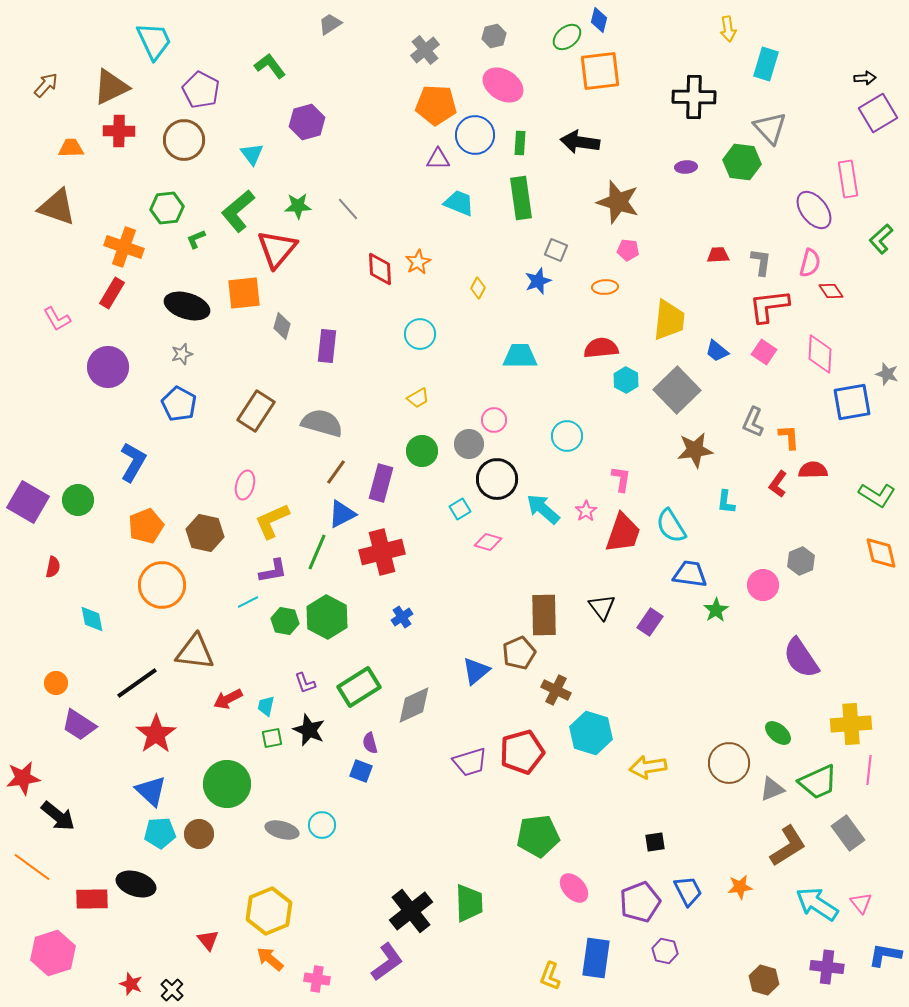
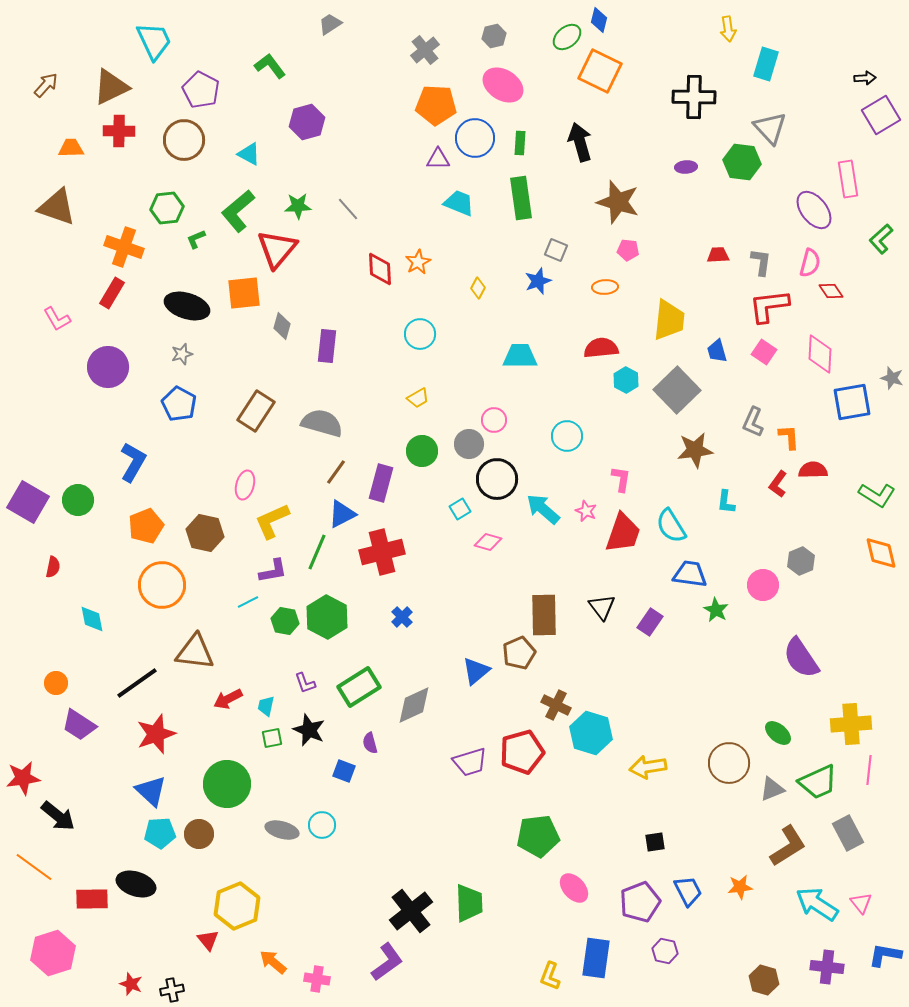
orange square at (600, 71): rotated 33 degrees clockwise
purple square at (878, 113): moved 3 px right, 2 px down
blue circle at (475, 135): moved 3 px down
black arrow at (580, 142): rotated 66 degrees clockwise
cyan triangle at (252, 154): moved 3 px left; rotated 25 degrees counterclockwise
blue trapezoid at (717, 351): rotated 35 degrees clockwise
gray star at (887, 374): moved 5 px right, 4 px down
pink star at (586, 511): rotated 15 degrees counterclockwise
green star at (716, 610): rotated 10 degrees counterclockwise
blue cross at (402, 617): rotated 10 degrees counterclockwise
brown cross at (556, 690): moved 15 px down
red star at (156, 734): rotated 15 degrees clockwise
blue square at (361, 771): moved 17 px left
gray rectangle at (848, 833): rotated 8 degrees clockwise
orange line at (32, 867): moved 2 px right
yellow hexagon at (269, 911): moved 32 px left, 5 px up
orange arrow at (270, 959): moved 3 px right, 3 px down
black cross at (172, 990): rotated 35 degrees clockwise
